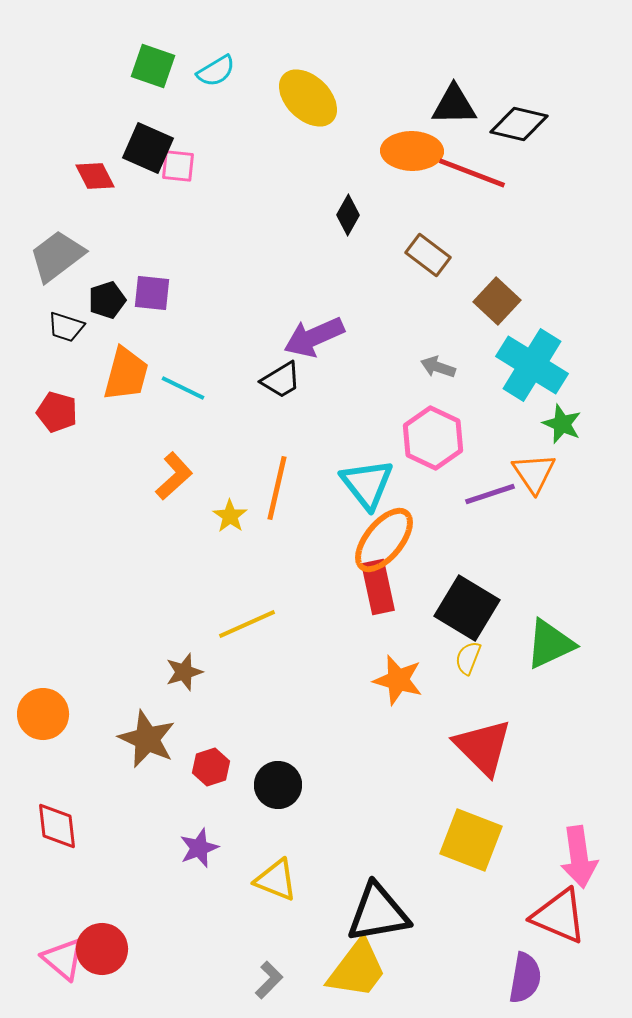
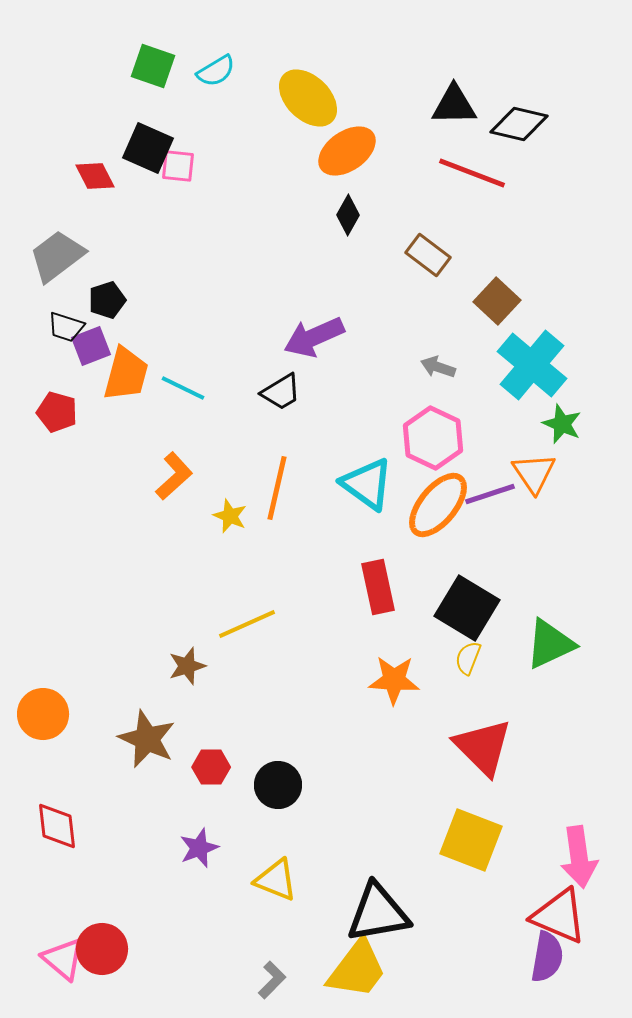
orange ellipse at (412, 151): moved 65 px left; rotated 36 degrees counterclockwise
purple square at (152, 293): moved 61 px left, 53 px down; rotated 27 degrees counterclockwise
cyan cross at (532, 365): rotated 8 degrees clockwise
black trapezoid at (281, 380): moved 12 px down
cyan triangle at (367, 484): rotated 16 degrees counterclockwise
yellow star at (230, 516): rotated 12 degrees counterclockwise
orange ellipse at (384, 540): moved 54 px right, 35 px up
brown star at (184, 672): moved 3 px right, 6 px up
orange star at (398, 680): moved 4 px left; rotated 12 degrees counterclockwise
red hexagon at (211, 767): rotated 18 degrees clockwise
purple semicircle at (525, 978): moved 22 px right, 21 px up
gray L-shape at (269, 980): moved 3 px right
